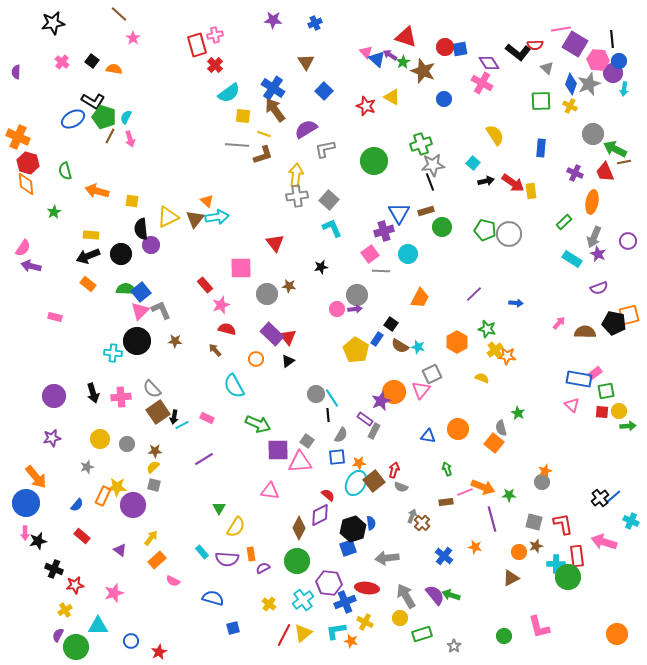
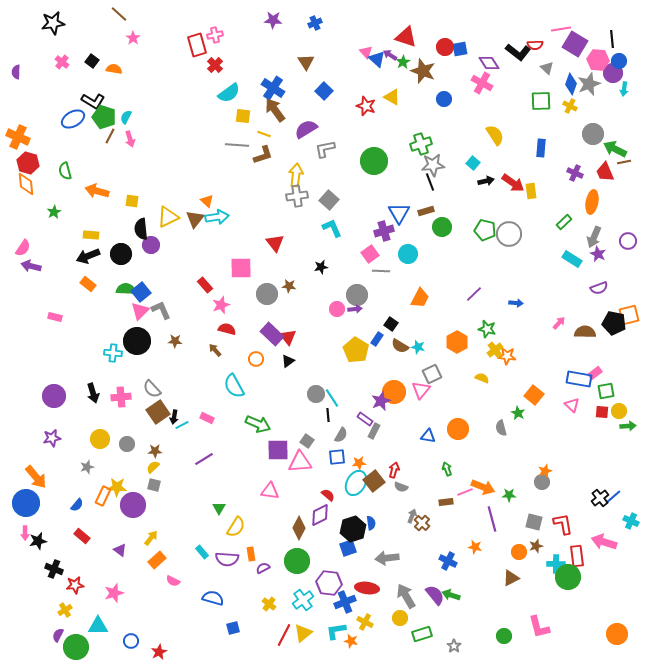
orange square at (494, 443): moved 40 px right, 48 px up
blue cross at (444, 556): moved 4 px right, 5 px down; rotated 12 degrees counterclockwise
